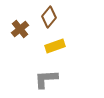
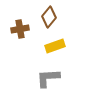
brown cross: rotated 30 degrees clockwise
gray L-shape: moved 2 px right, 1 px up
